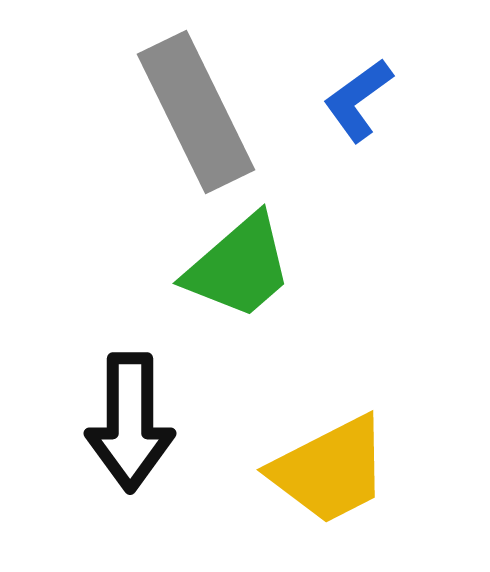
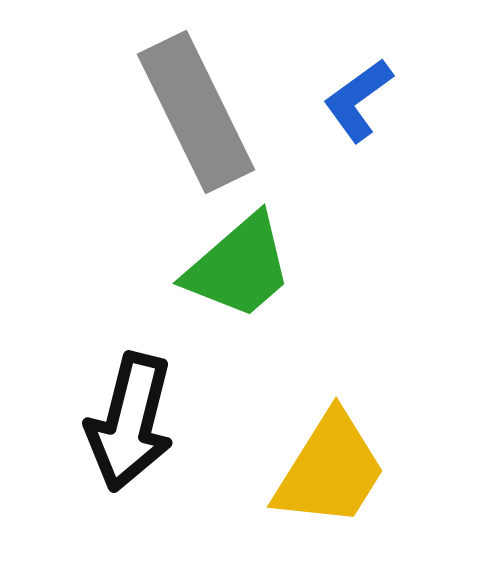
black arrow: rotated 14 degrees clockwise
yellow trapezoid: rotated 31 degrees counterclockwise
